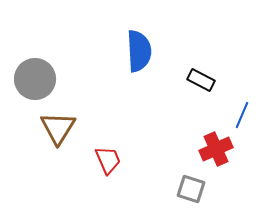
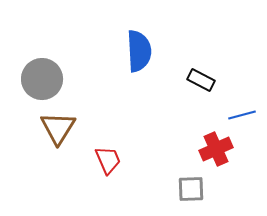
gray circle: moved 7 px right
blue line: rotated 52 degrees clockwise
gray square: rotated 20 degrees counterclockwise
